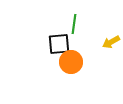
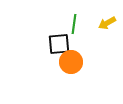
yellow arrow: moved 4 px left, 19 px up
